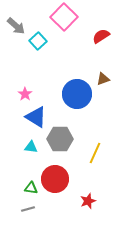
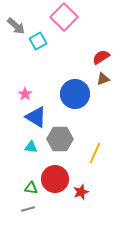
red semicircle: moved 21 px down
cyan square: rotated 12 degrees clockwise
blue circle: moved 2 px left
red star: moved 7 px left, 9 px up
